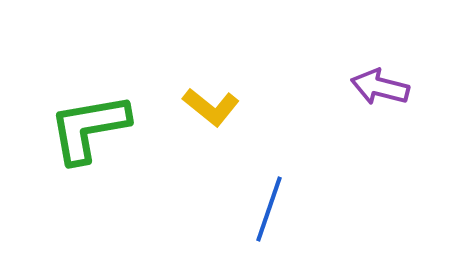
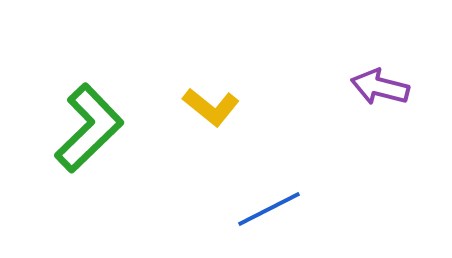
green L-shape: rotated 146 degrees clockwise
blue line: rotated 44 degrees clockwise
